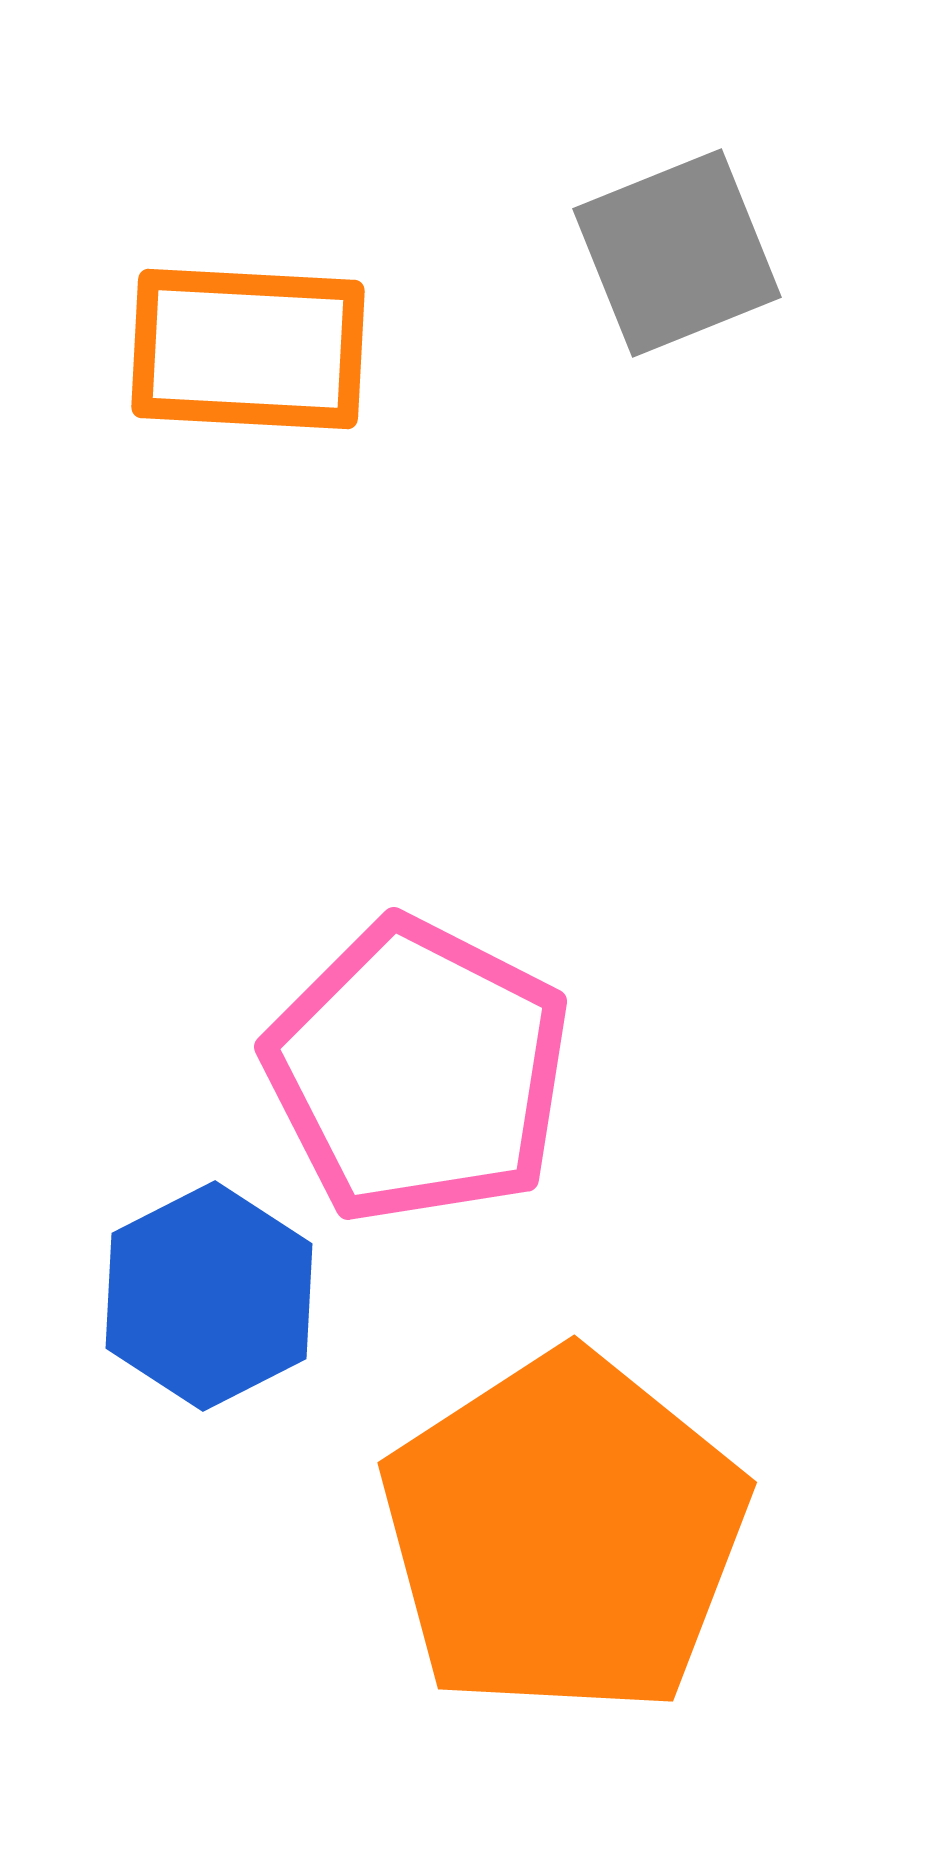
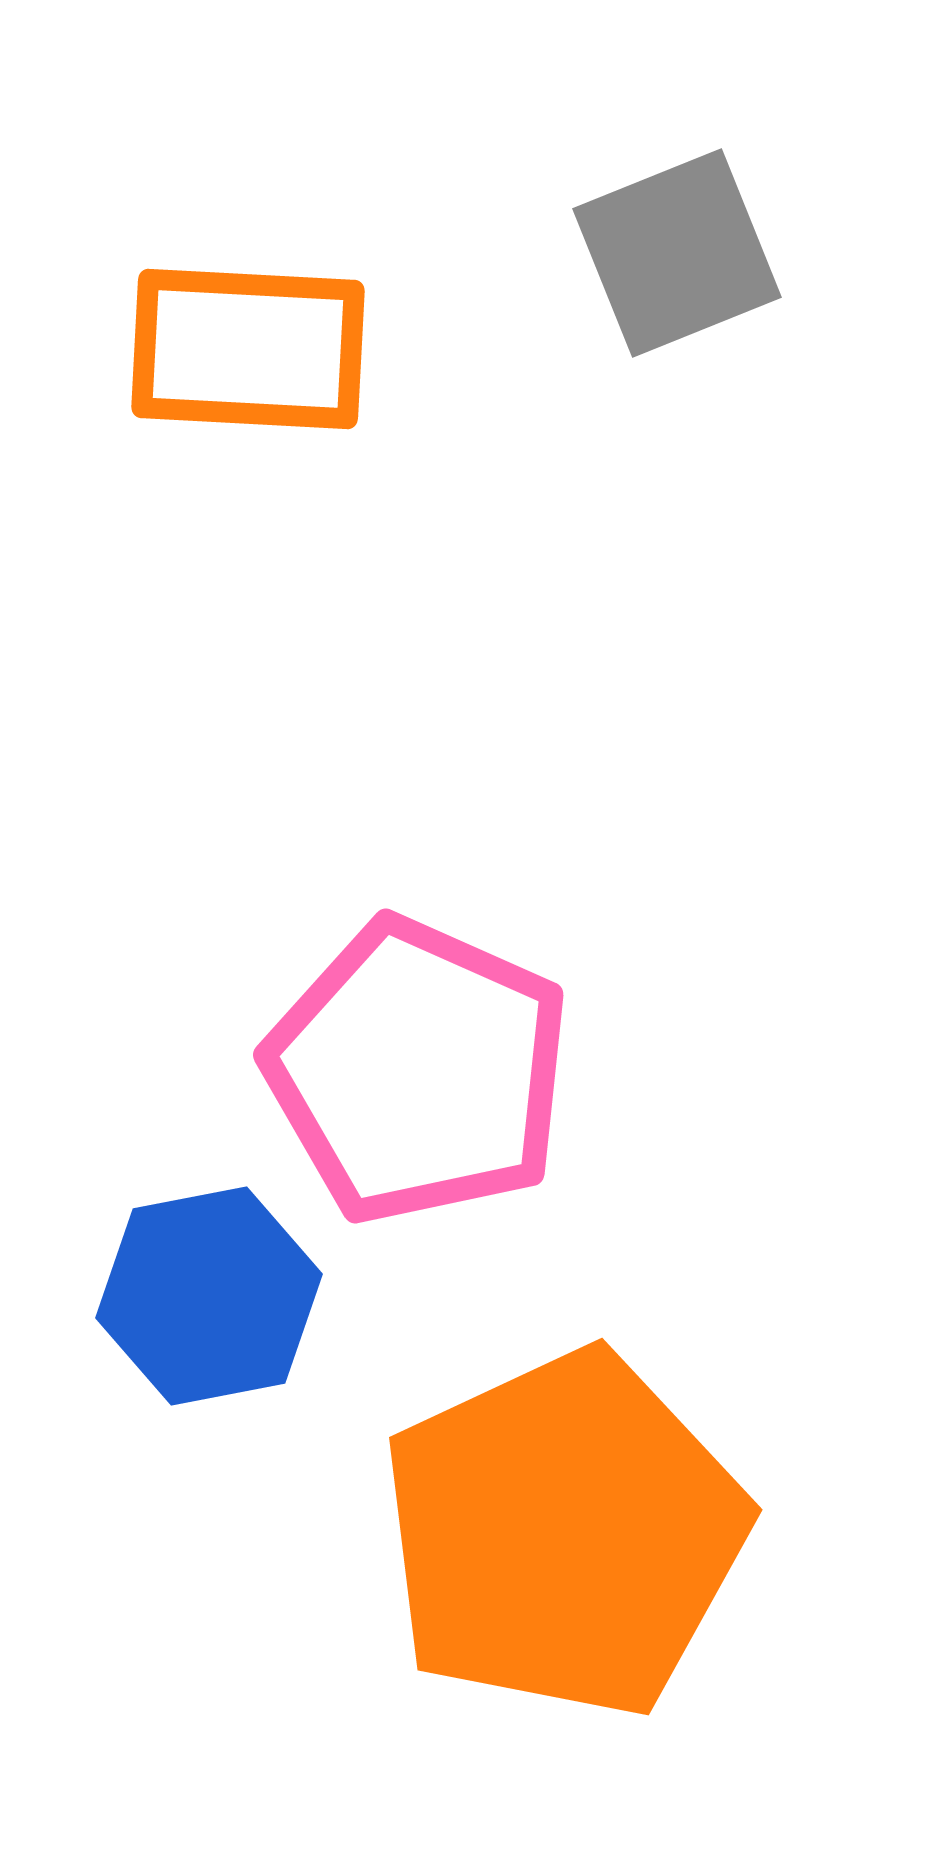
pink pentagon: rotated 3 degrees counterclockwise
blue hexagon: rotated 16 degrees clockwise
orange pentagon: rotated 8 degrees clockwise
